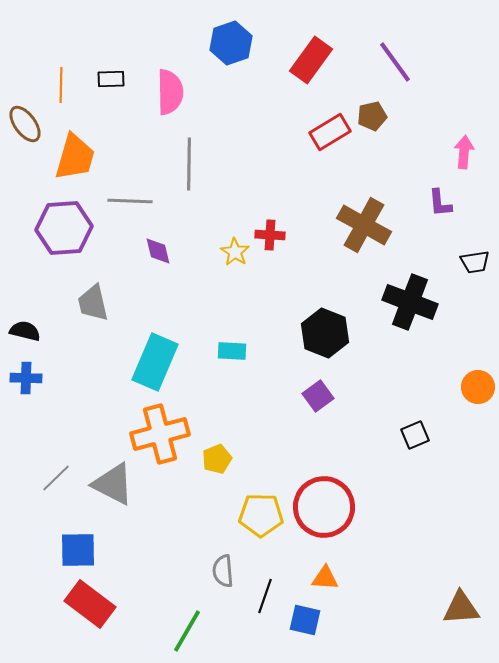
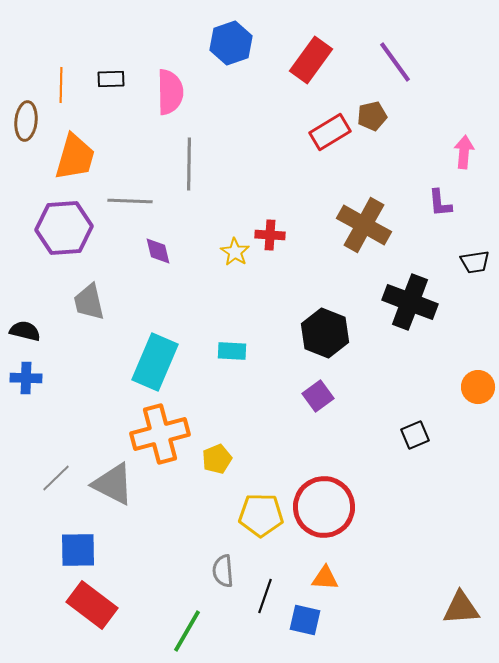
brown ellipse at (25, 124): moved 1 px right, 3 px up; rotated 42 degrees clockwise
gray trapezoid at (93, 303): moved 4 px left, 1 px up
red rectangle at (90, 604): moved 2 px right, 1 px down
